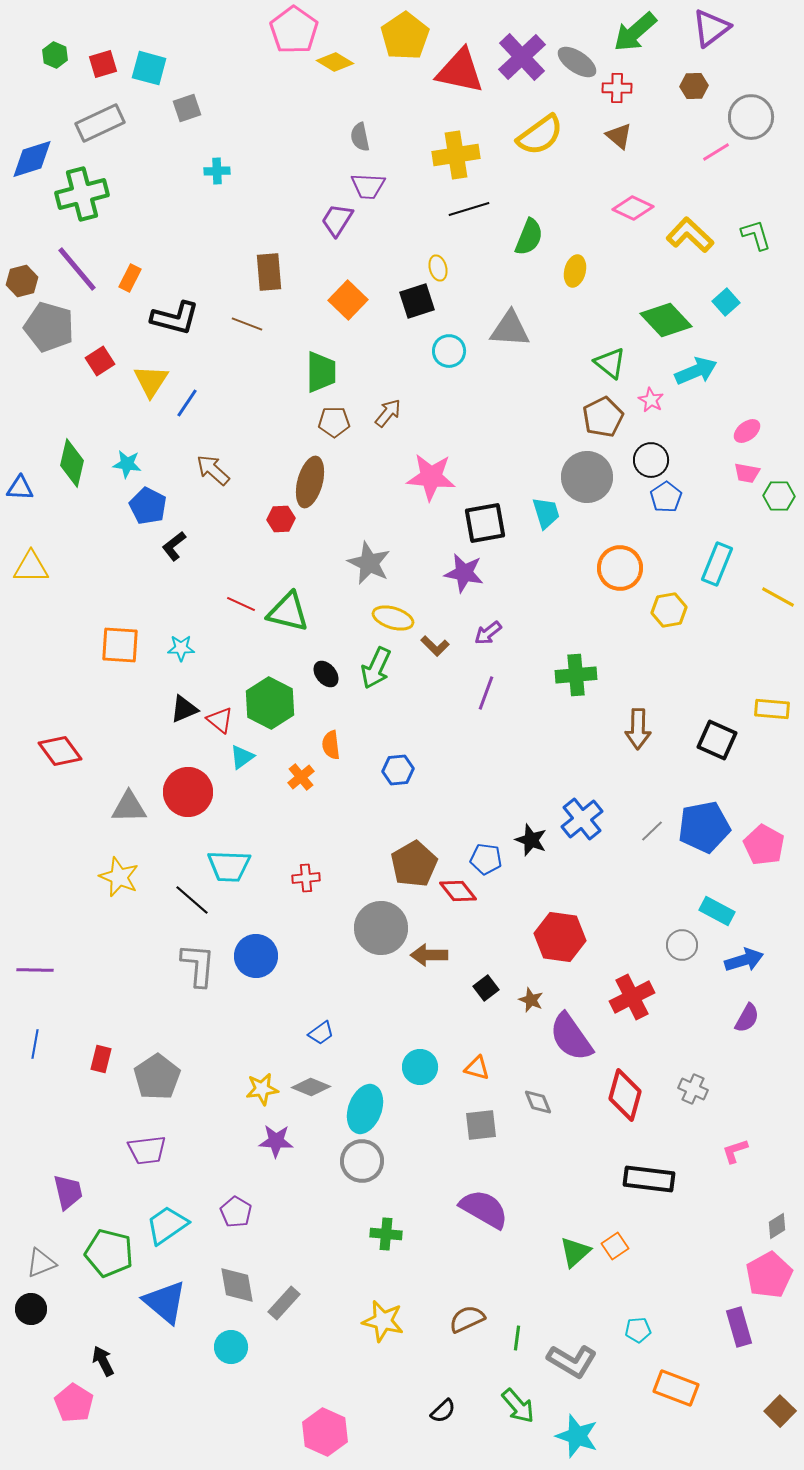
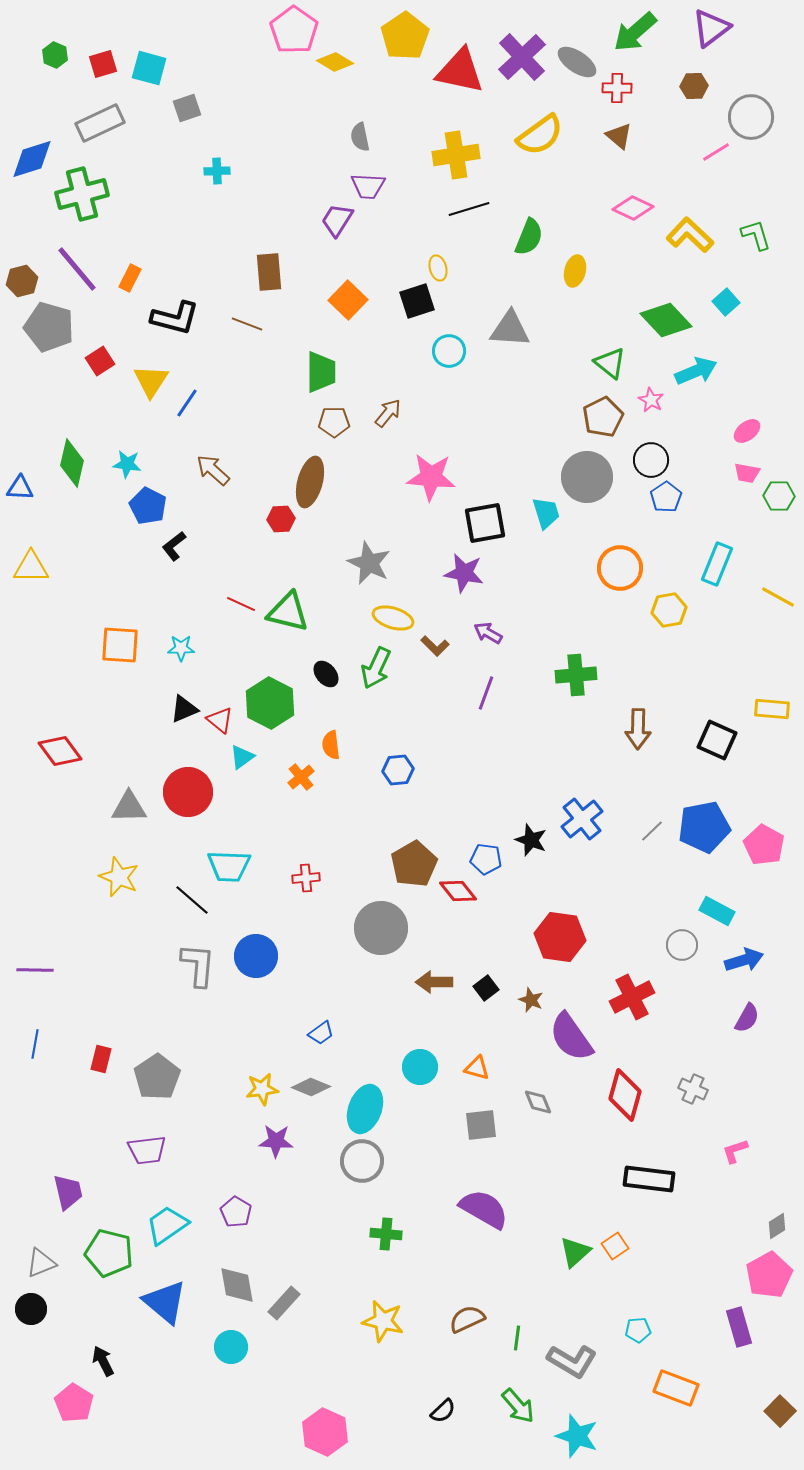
purple arrow at (488, 633): rotated 68 degrees clockwise
brown arrow at (429, 955): moved 5 px right, 27 px down
